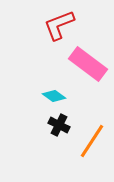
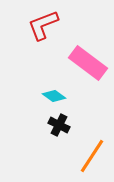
red L-shape: moved 16 px left
pink rectangle: moved 1 px up
orange line: moved 15 px down
